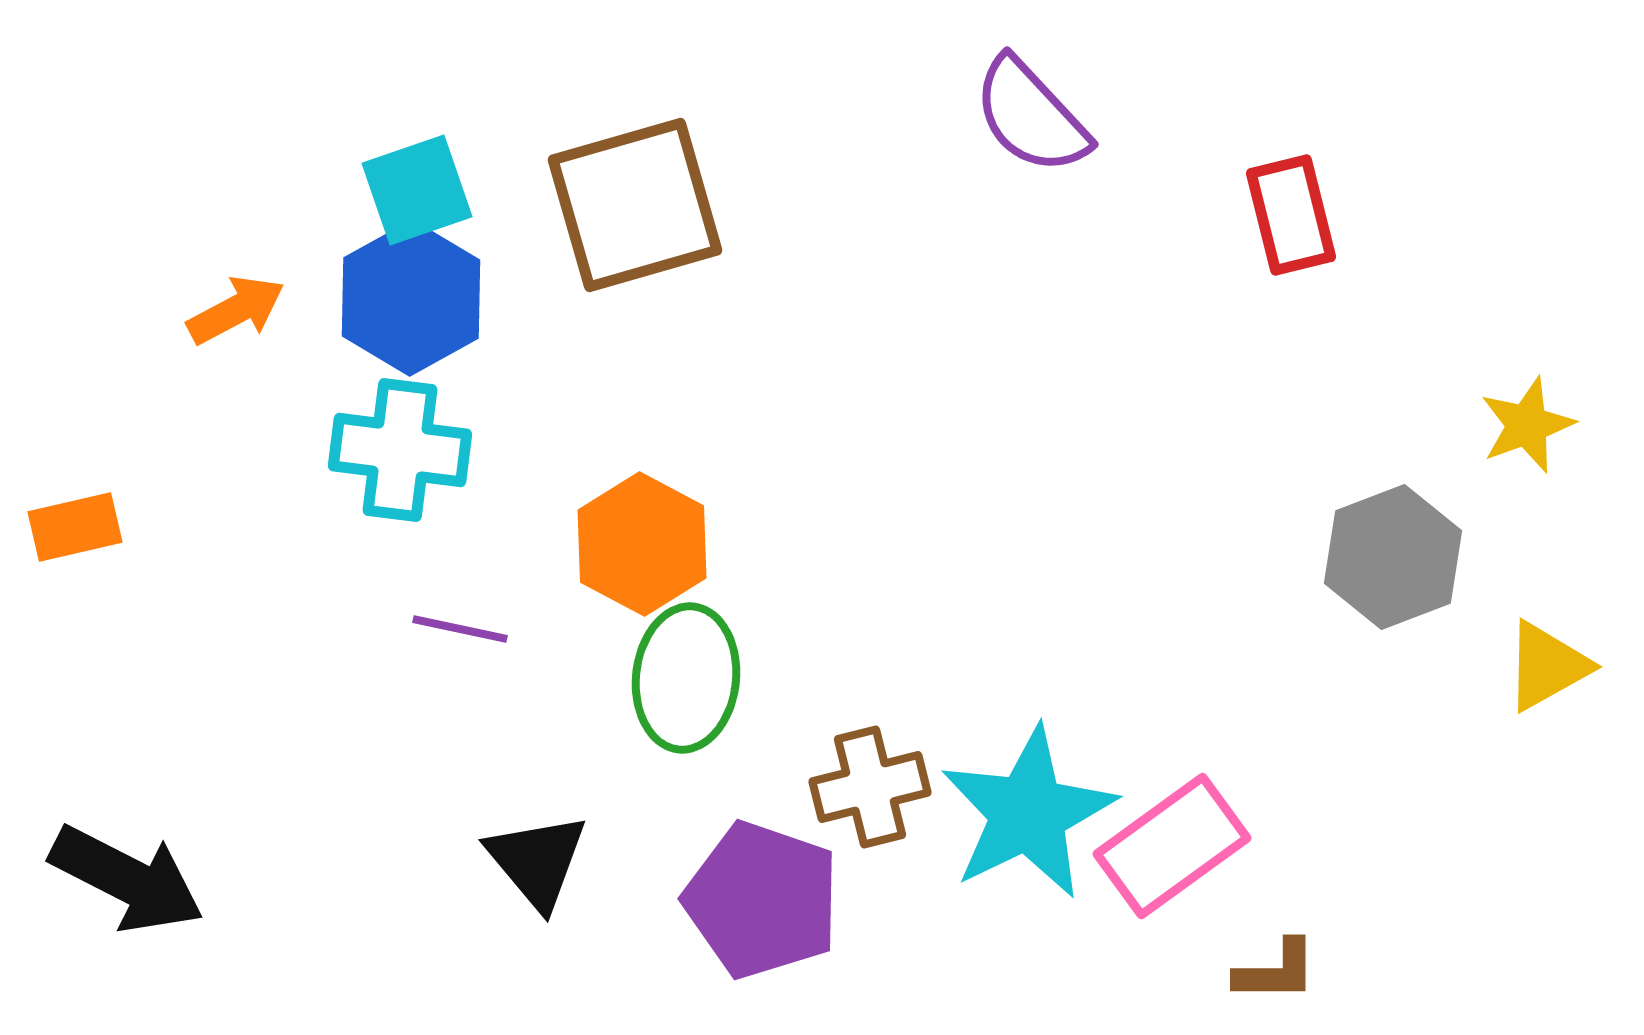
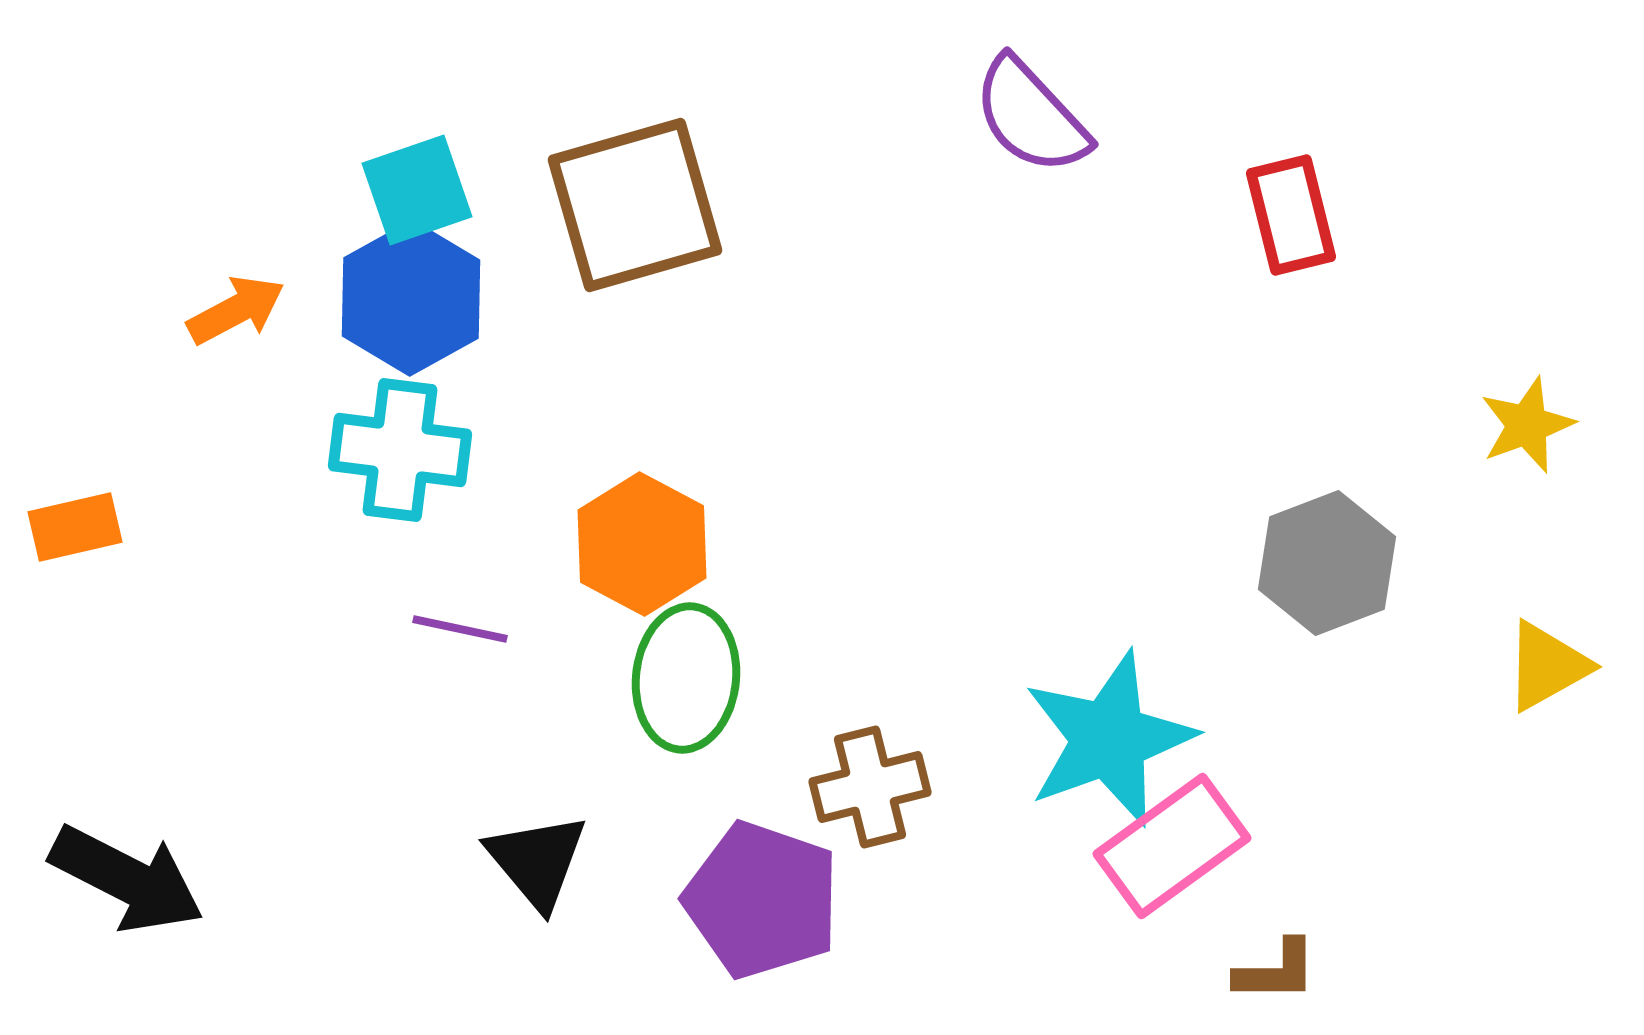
gray hexagon: moved 66 px left, 6 px down
cyan star: moved 81 px right, 74 px up; rotated 6 degrees clockwise
